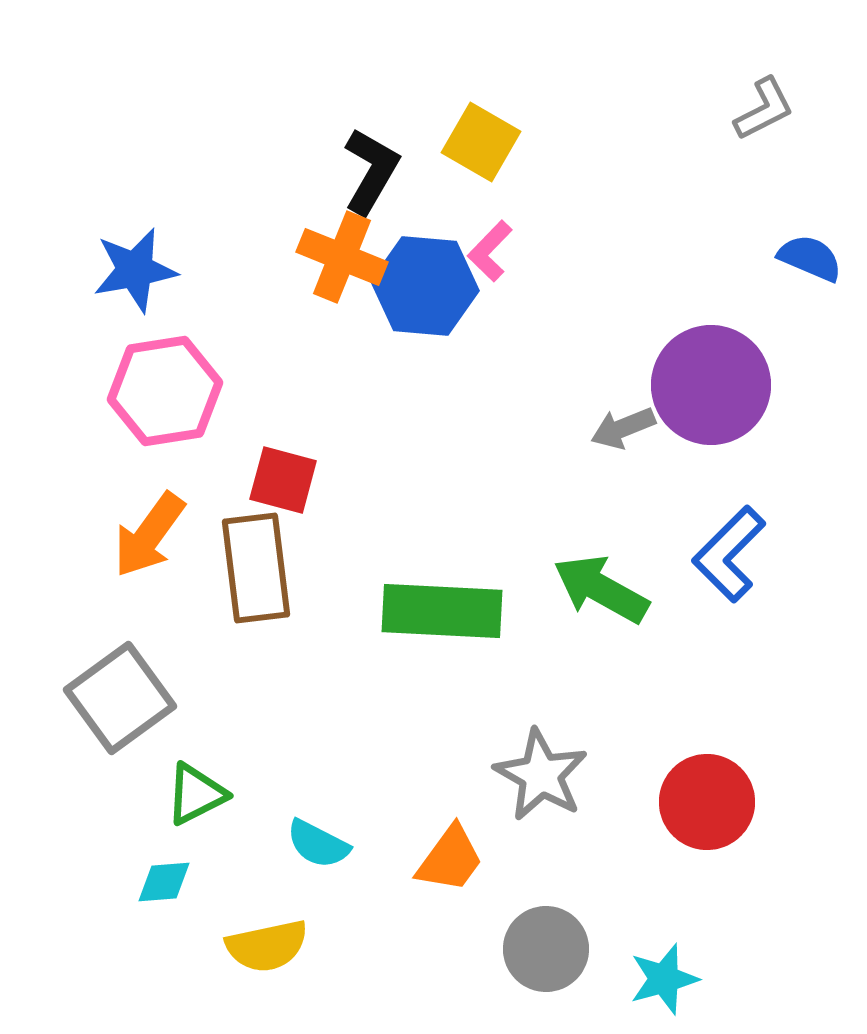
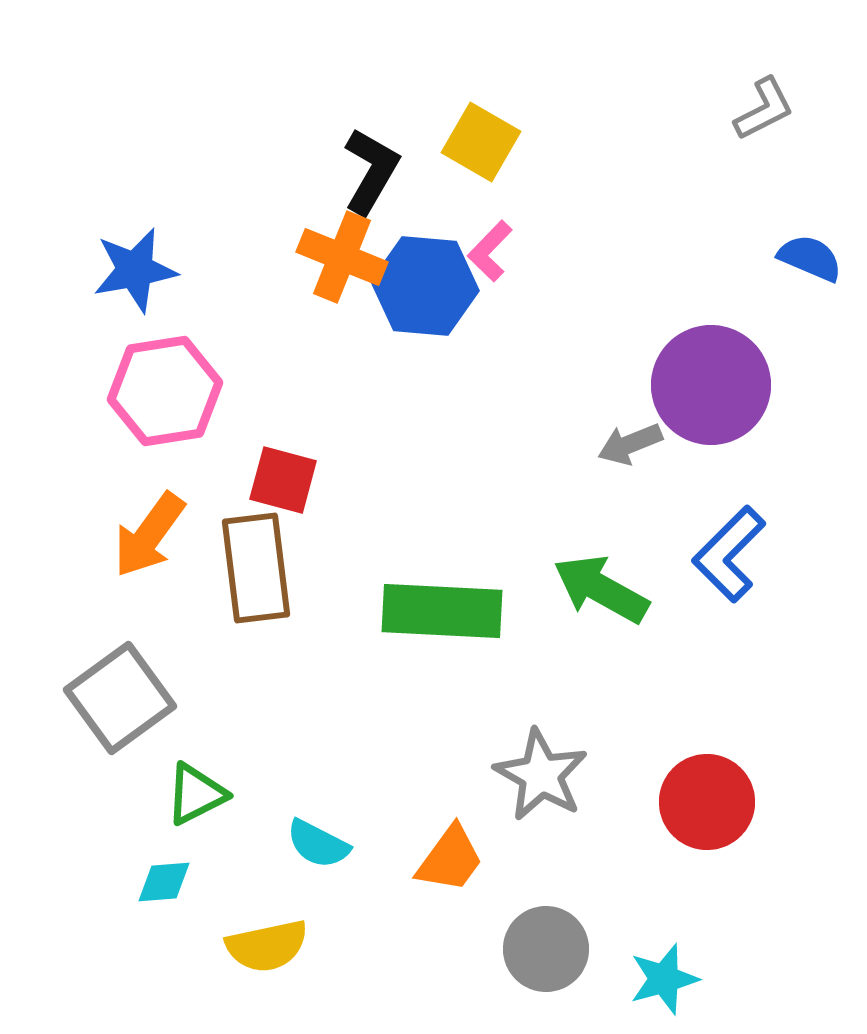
gray arrow: moved 7 px right, 16 px down
